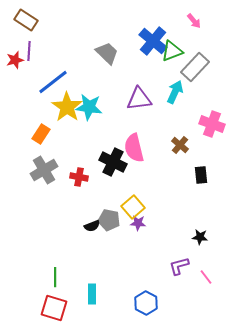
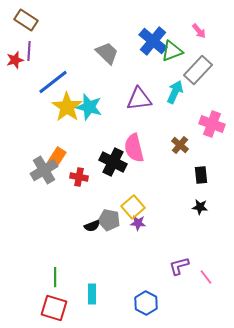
pink arrow: moved 5 px right, 10 px down
gray rectangle: moved 3 px right, 3 px down
cyan star: rotated 8 degrees clockwise
orange rectangle: moved 16 px right, 23 px down
black star: moved 30 px up
